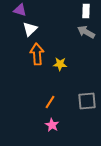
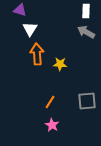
white triangle: rotated 14 degrees counterclockwise
